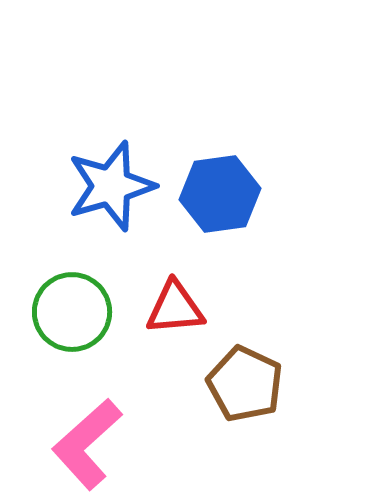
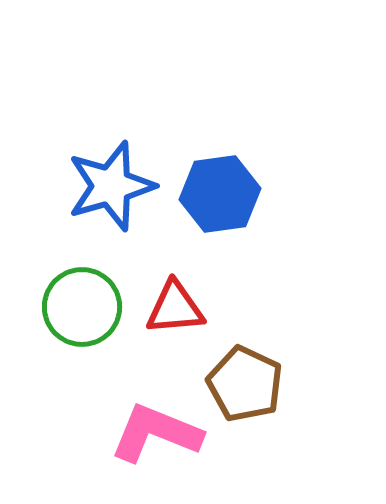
green circle: moved 10 px right, 5 px up
pink L-shape: moved 69 px right, 11 px up; rotated 64 degrees clockwise
